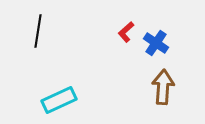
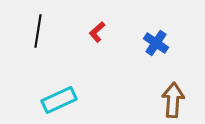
red L-shape: moved 29 px left
brown arrow: moved 10 px right, 13 px down
